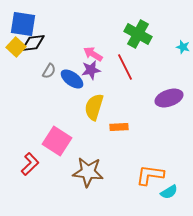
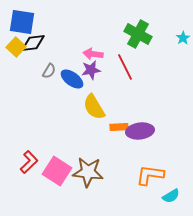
blue square: moved 1 px left, 2 px up
cyan star: moved 9 px up; rotated 24 degrees clockwise
pink arrow: rotated 24 degrees counterclockwise
purple ellipse: moved 29 px left, 33 px down; rotated 12 degrees clockwise
yellow semicircle: rotated 48 degrees counterclockwise
pink square: moved 30 px down
red L-shape: moved 1 px left, 2 px up
cyan semicircle: moved 2 px right, 4 px down
